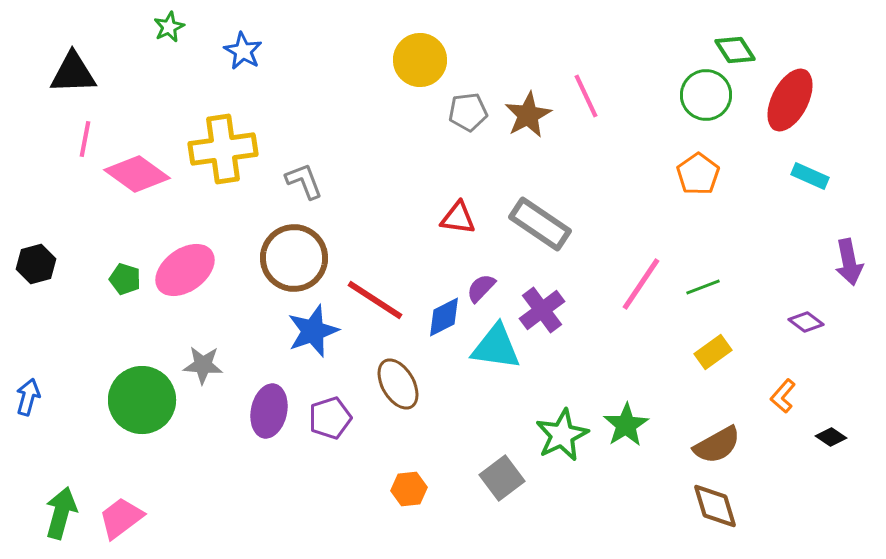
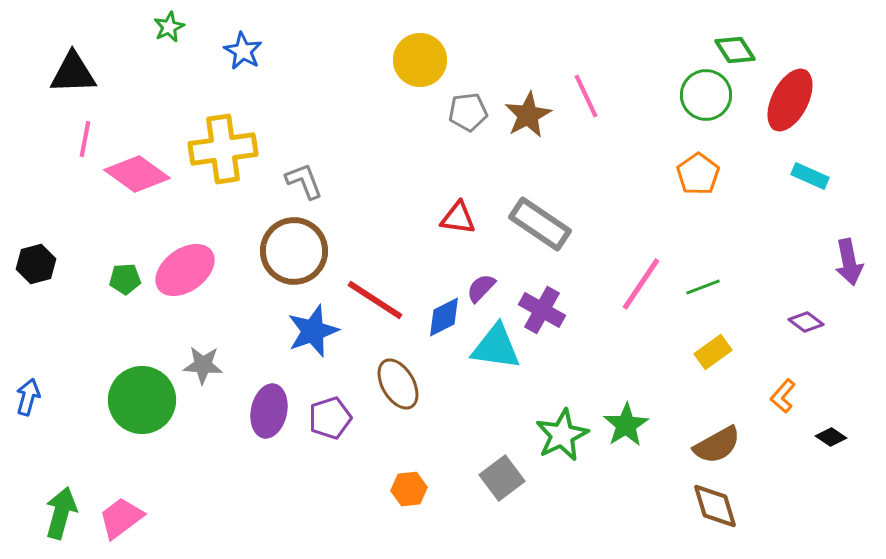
brown circle at (294, 258): moved 7 px up
green pentagon at (125, 279): rotated 20 degrees counterclockwise
purple cross at (542, 310): rotated 24 degrees counterclockwise
